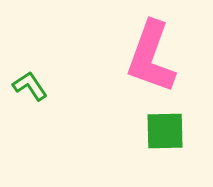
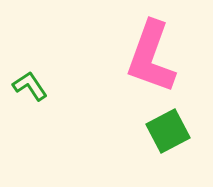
green square: moved 3 px right; rotated 27 degrees counterclockwise
